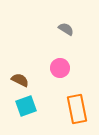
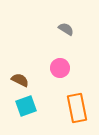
orange rectangle: moved 1 px up
